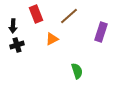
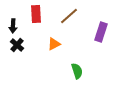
red rectangle: rotated 18 degrees clockwise
orange triangle: moved 2 px right, 5 px down
black cross: rotated 32 degrees counterclockwise
